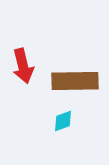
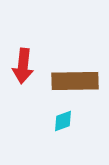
red arrow: rotated 20 degrees clockwise
